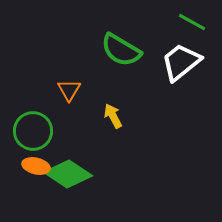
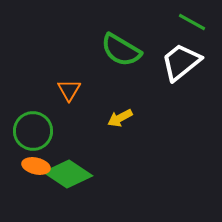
yellow arrow: moved 7 px right, 2 px down; rotated 90 degrees counterclockwise
